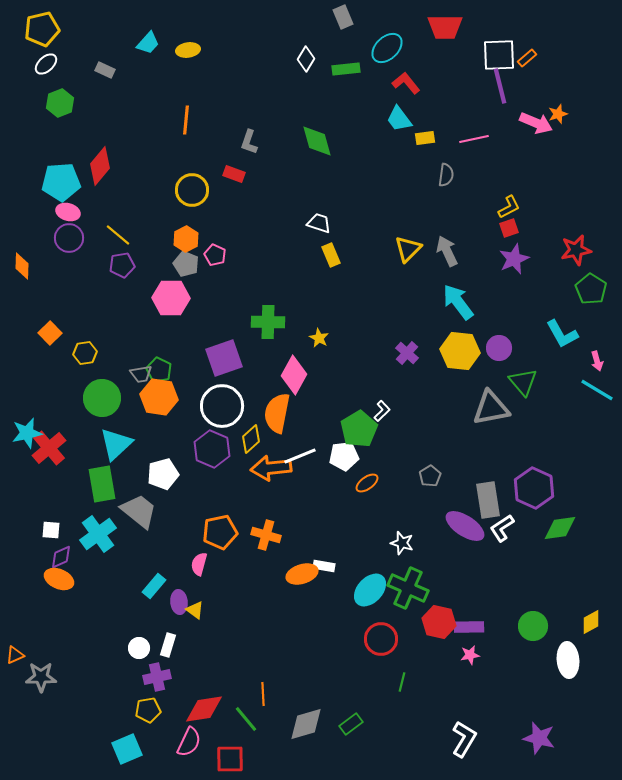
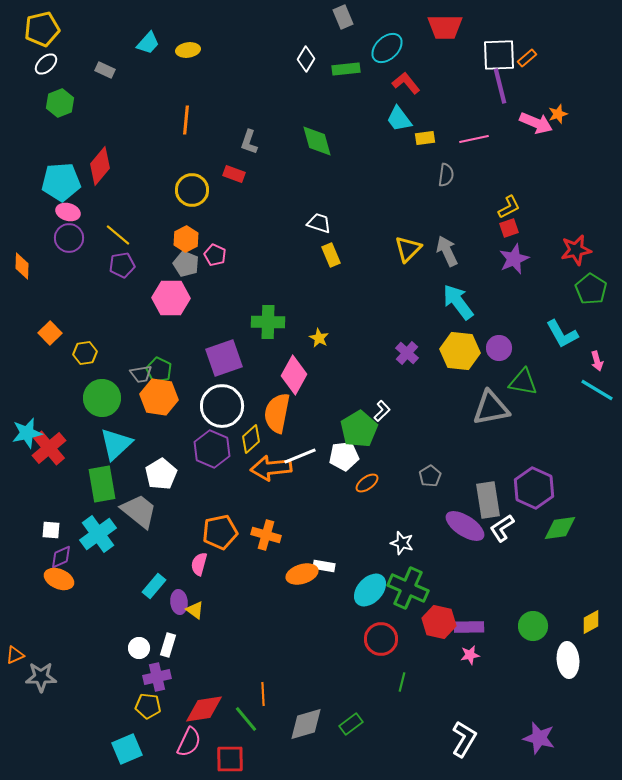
green triangle at (523, 382): rotated 40 degrees counterclockwise
white pentagon at (163, 474): moved 2 px left; rotated 16 degrees counterclockwise
yellow pentagon at (148, 710): moved 4 px up; rotated 15 degrees clockwise
